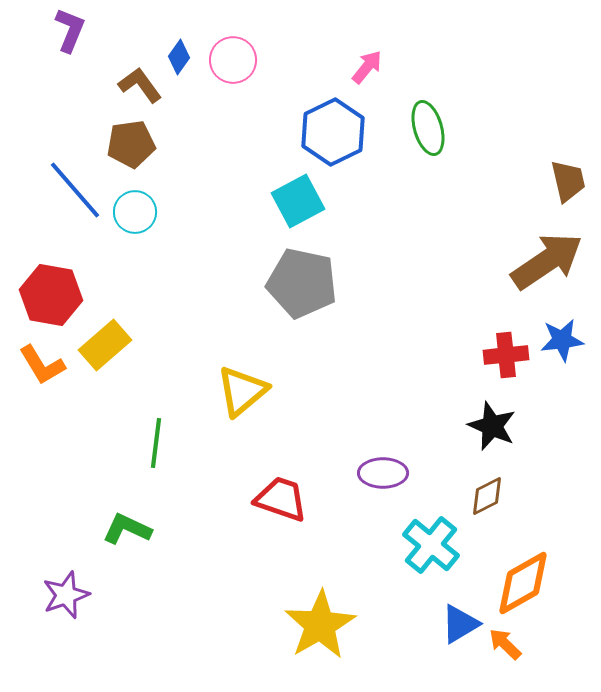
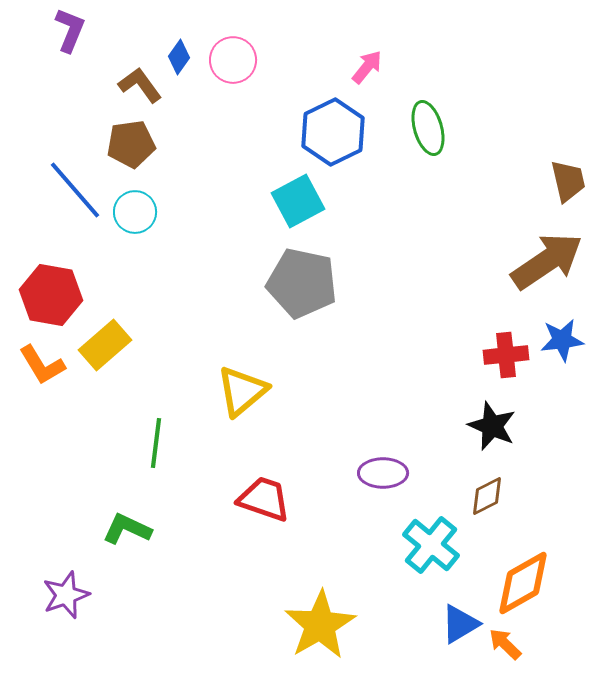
red trapezoid: moved 17 px left
